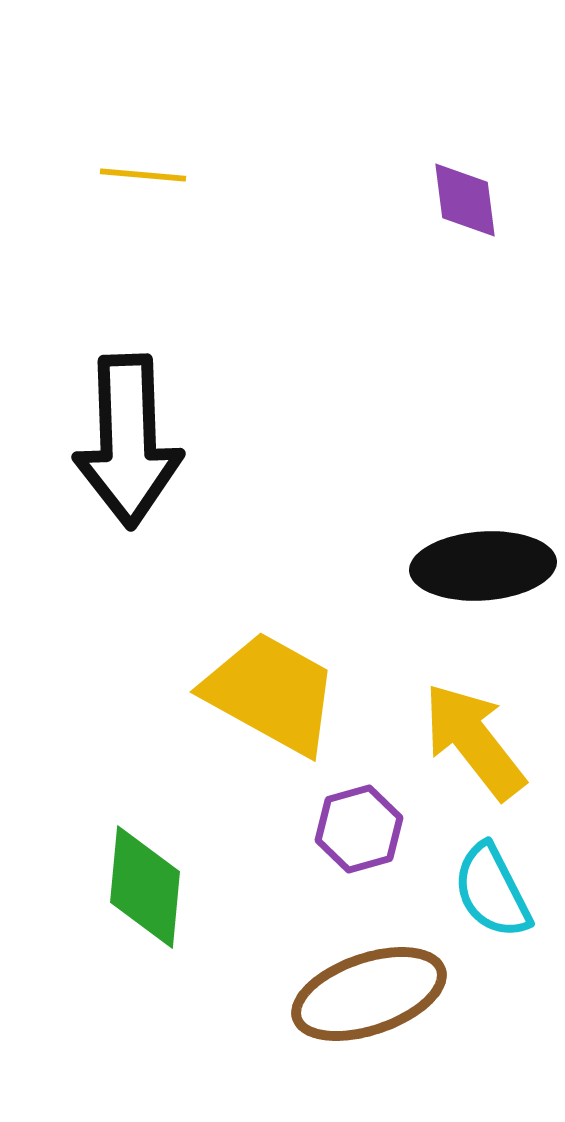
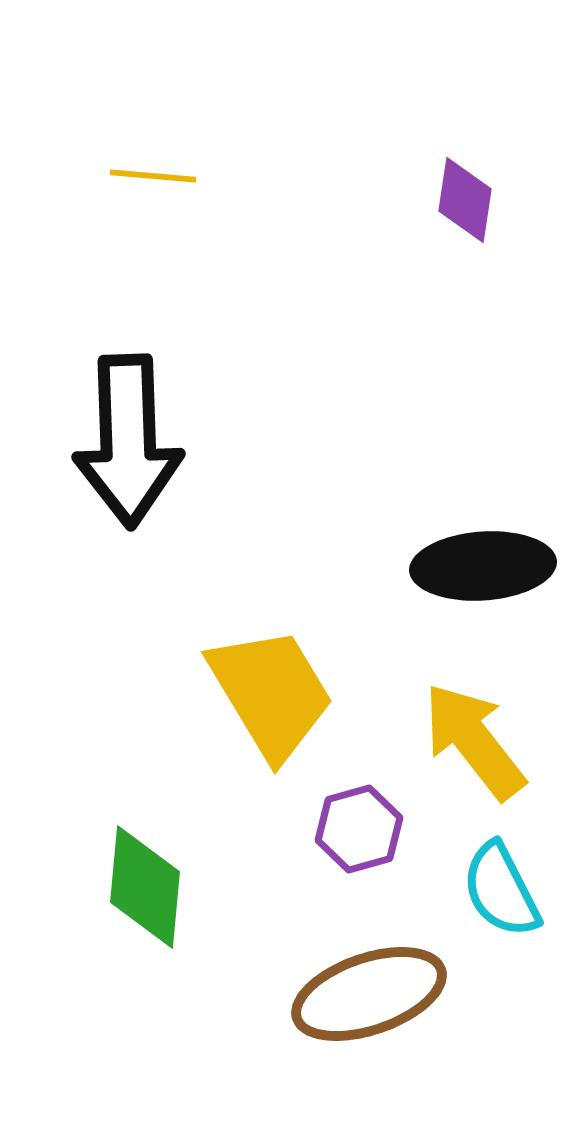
yellow line: moved 10 px right, 1 px down
purple diamond: rotated 16 degrees clockwise
yellow trapezoid: rotated 30 degrees clockwise
cyan semicircle: moved 9 px right, 1 px up
